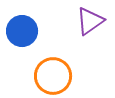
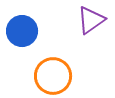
purple triangle: moved 1 px right, 1 px up
